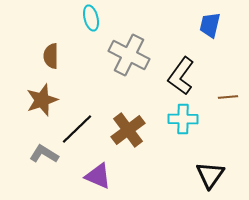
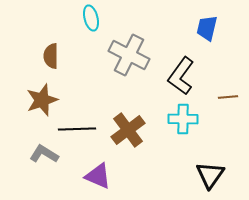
blue trapezoid: moved 3 px left, 3 px down
black line: rotated 42 degrees clockwise
